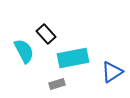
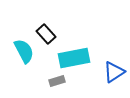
cyan rectangle: moved 1 px right
blue triangle: moved 2 px right
gray rectangle: moved 3 px up
